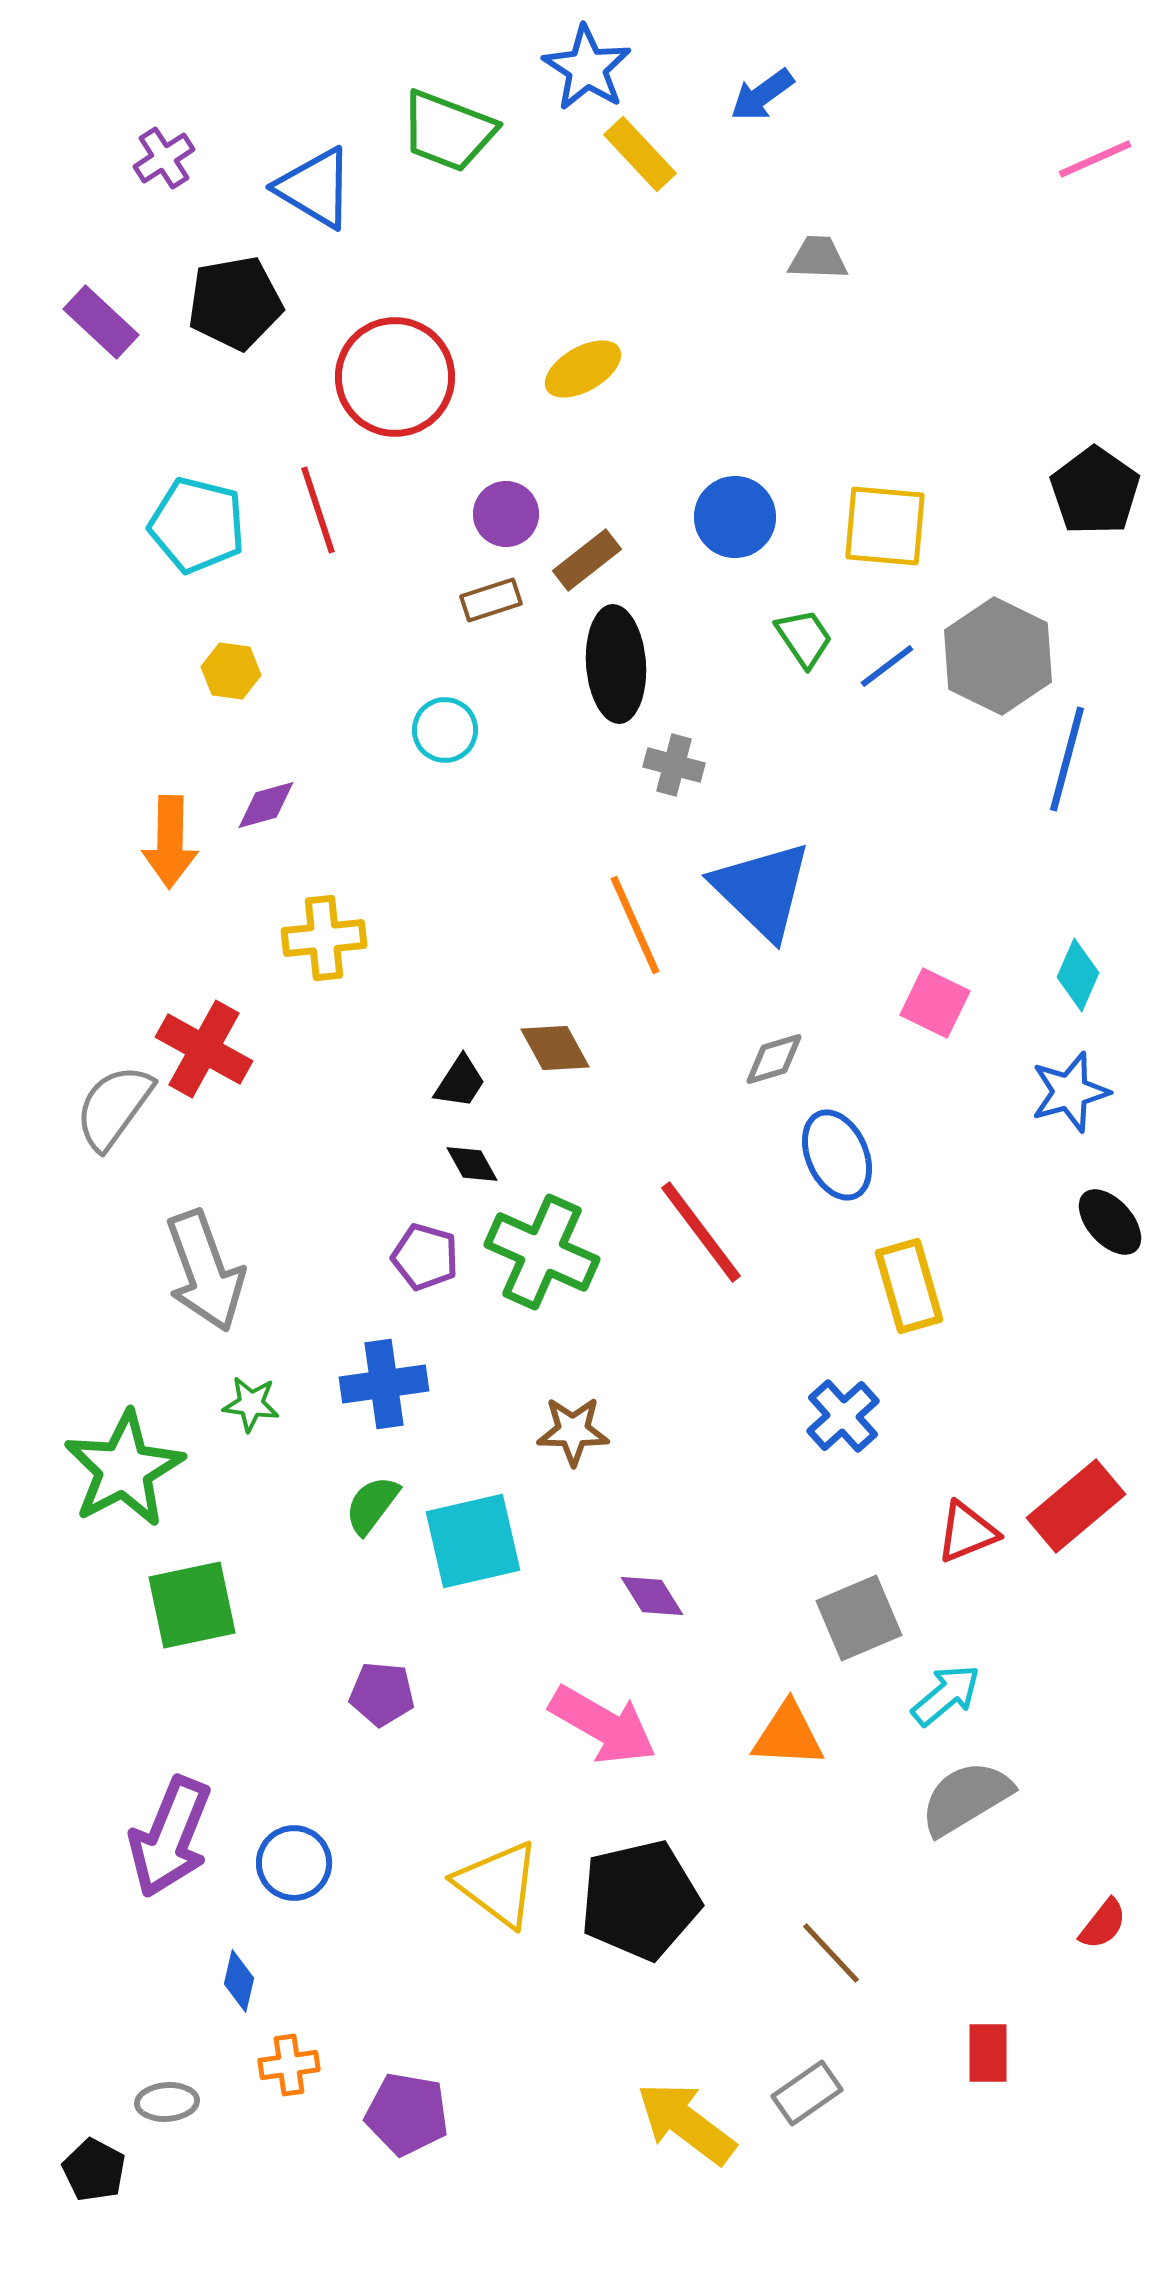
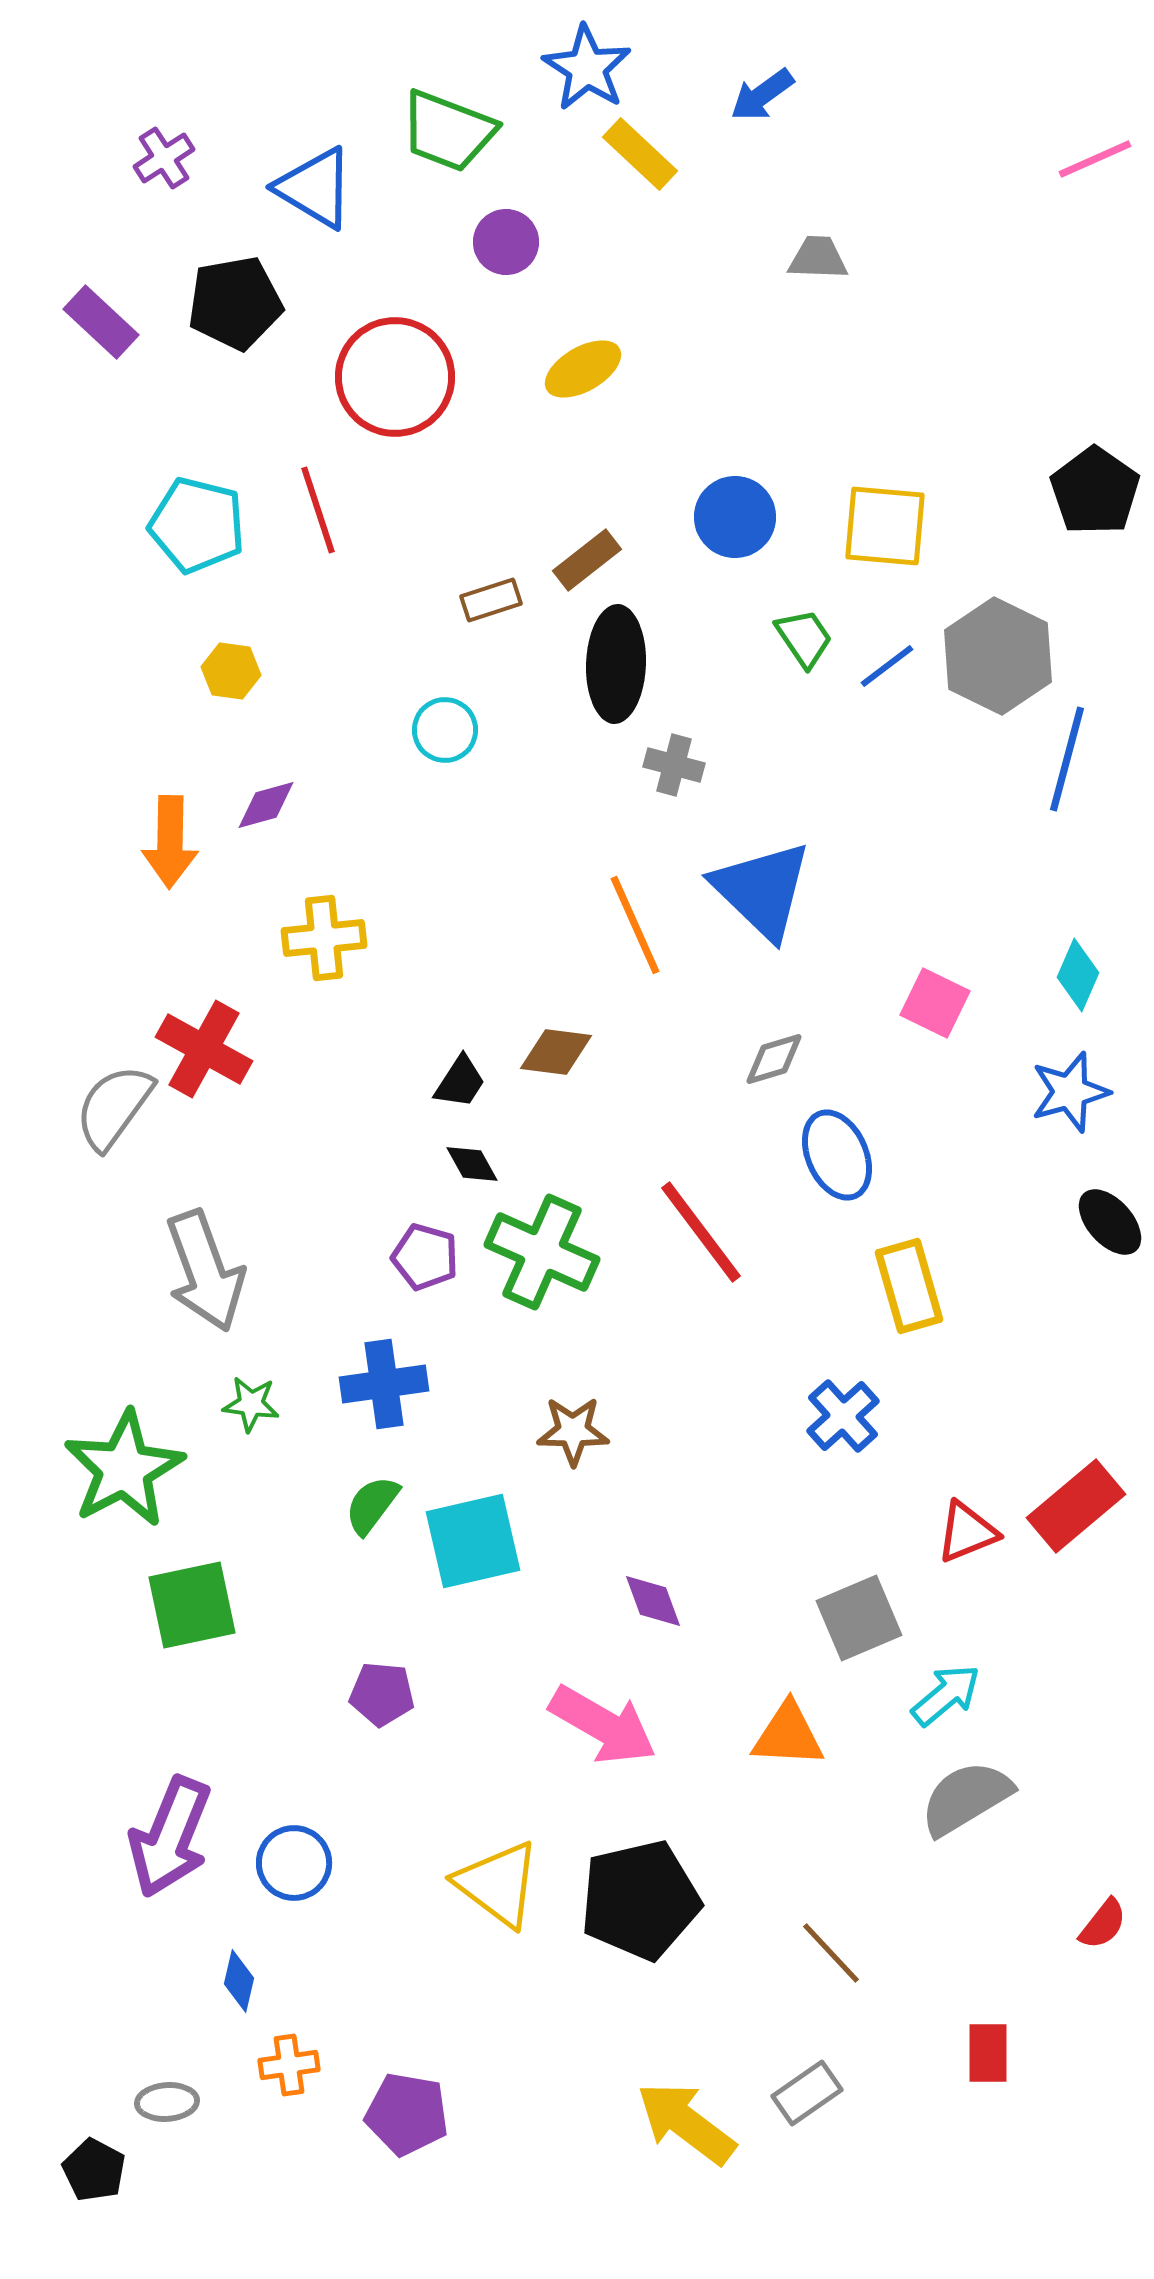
yellow rectangle at (640, 154): rotated 4 degrees counterclockwise
purple circle at (506, 514): moved 272 px up
black ellipse at (616, 664): rotated 6 degrees clockwise
brown diamond at (555, 1048): moved 1 px right, 4 px down; rotated 54 degrees counterclockwise
purple diamond at (652, 1596): moved 1 px right, 5 px down; rotated 12 degrees clockwise
